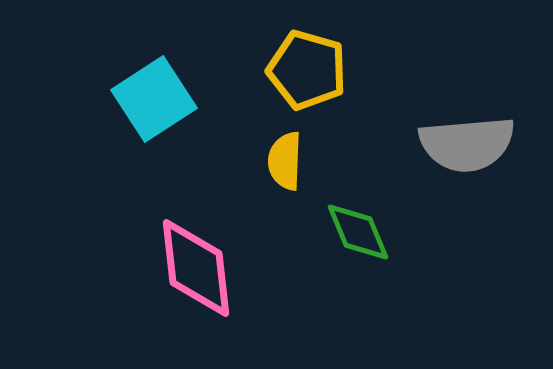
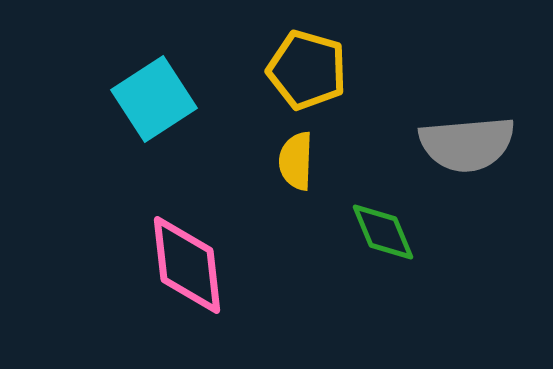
yellow semicircle: moved 11 px right
green diamond: moved 25 px right
pink diamond: moved 9 px left, 3 px up
